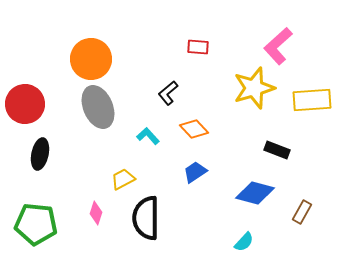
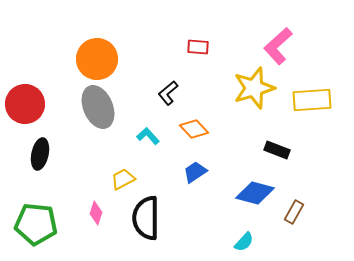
orange circle: moved 6 px right
brown rectangle: moved 8 px left
